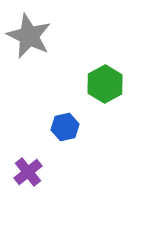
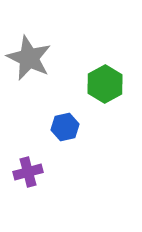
gray star: moved 22 px down
purple cross: rotated 24 degrees clockwise
